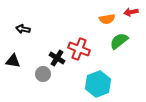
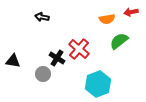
black arrow: moved 19 px right, 12 px up
red cross: rotated 20 degrees clockwise
